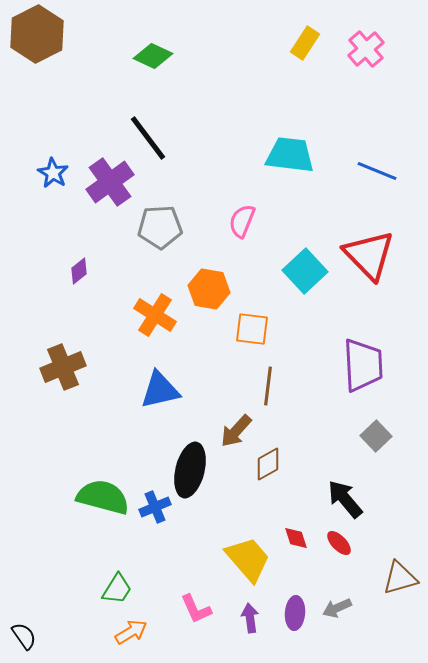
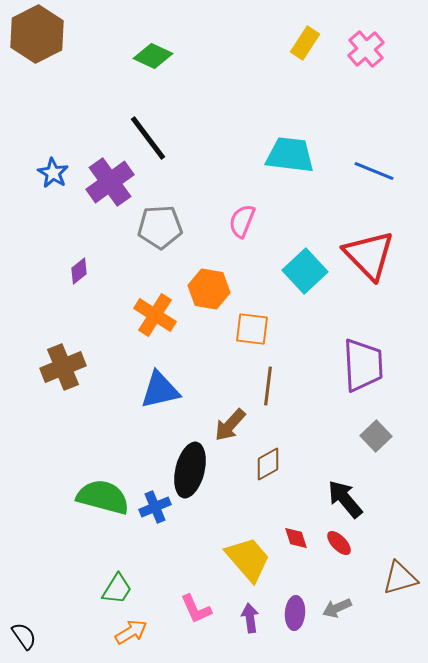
blue line: moved 3 px left
brown arrow: moved 6 px left, 6 px up
